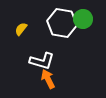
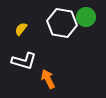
green circle: moved 3 px right, 2 px up
white L-shape: moved 18 px left
